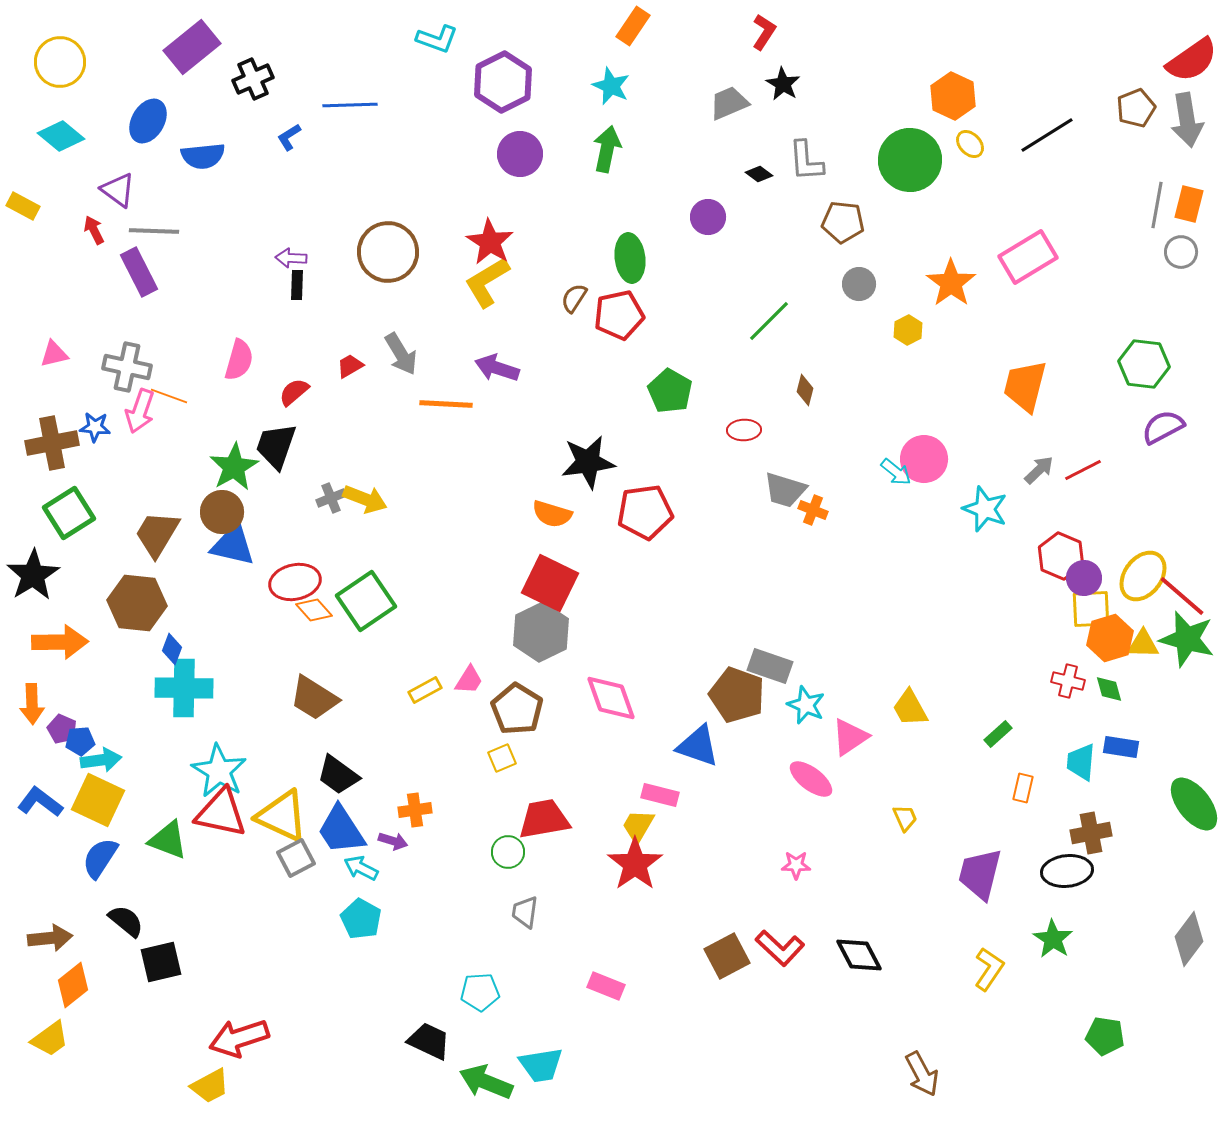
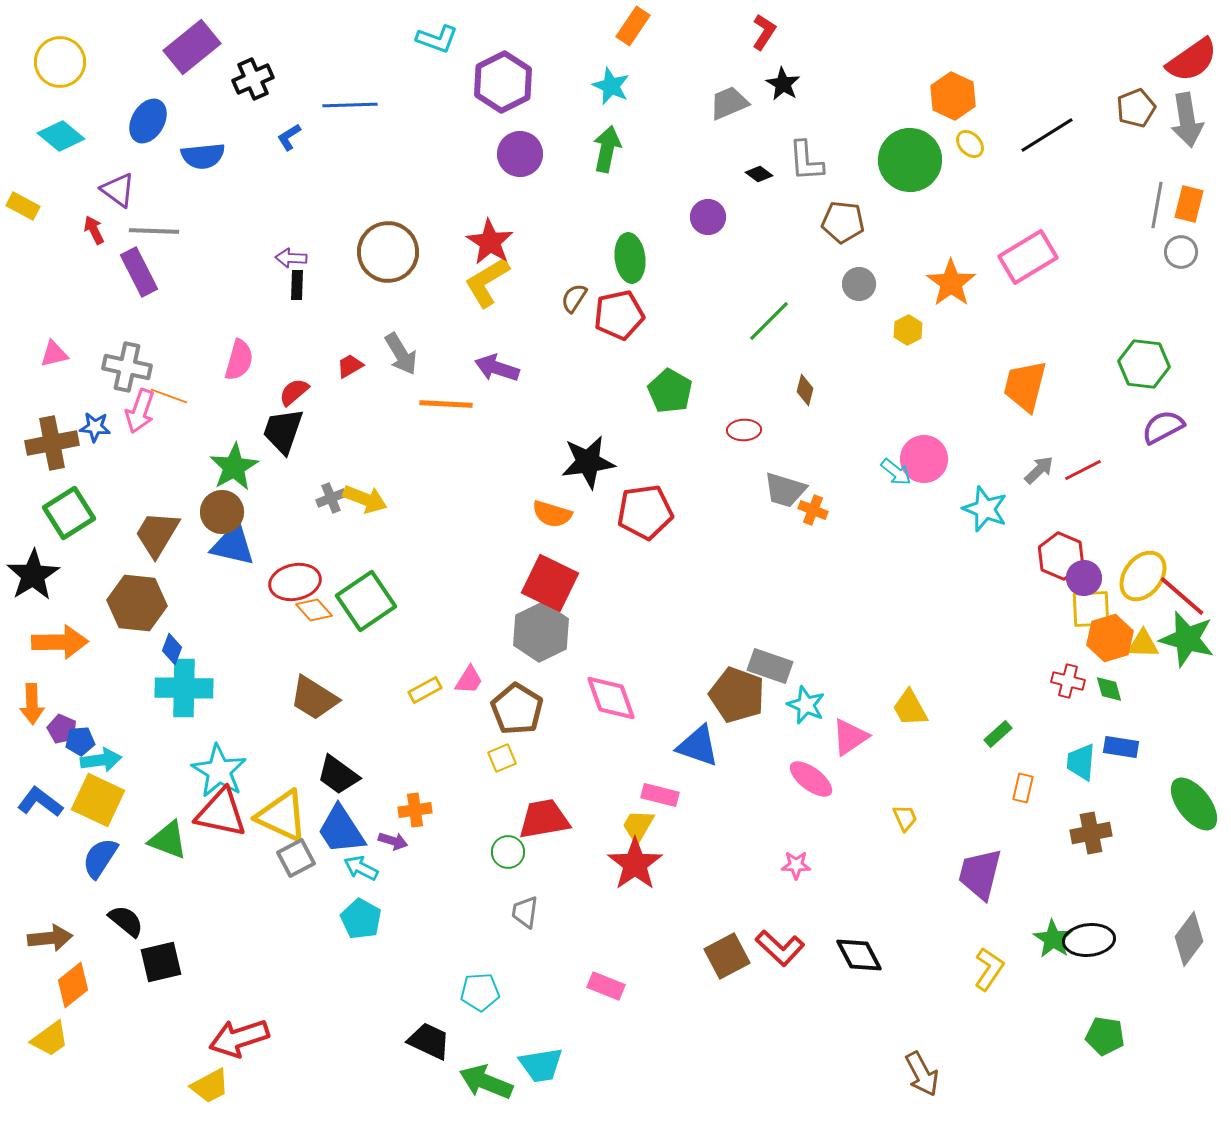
black trapezoid at (276, 446): moved 7 px right, 15 px up
black ellipse at (1067, 871): moved 22 px right, 69 px down
